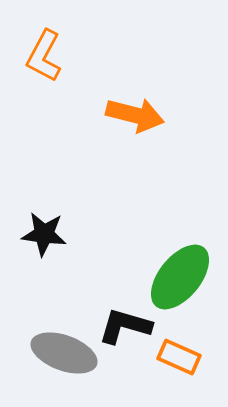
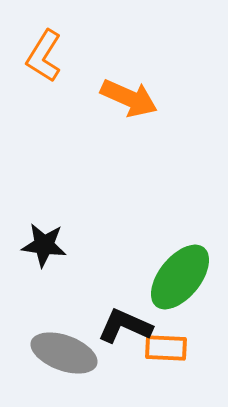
orange L-shape: rotated 4 degrees clockwise
orange arrow: moved 6 px left, 17 px up; rotated 10 degrees clockwise
black star: moved 11 px down
black L-shape: rotated 8 degrees clockwise
orange rectangle: moved 13 px left, 9 px up; rotated 21 degrees counterclockwise
